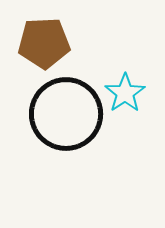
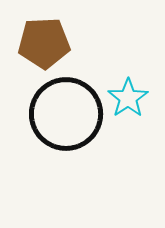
cyan star: moved 3 px right, 5 px down
